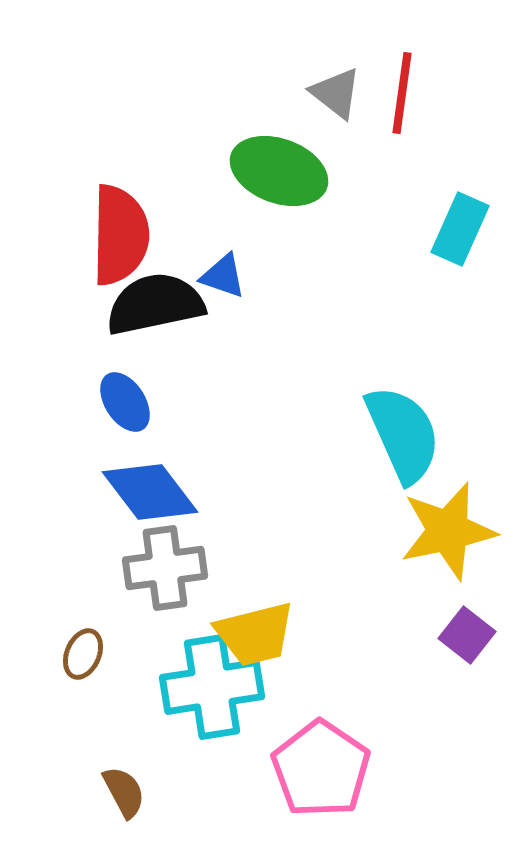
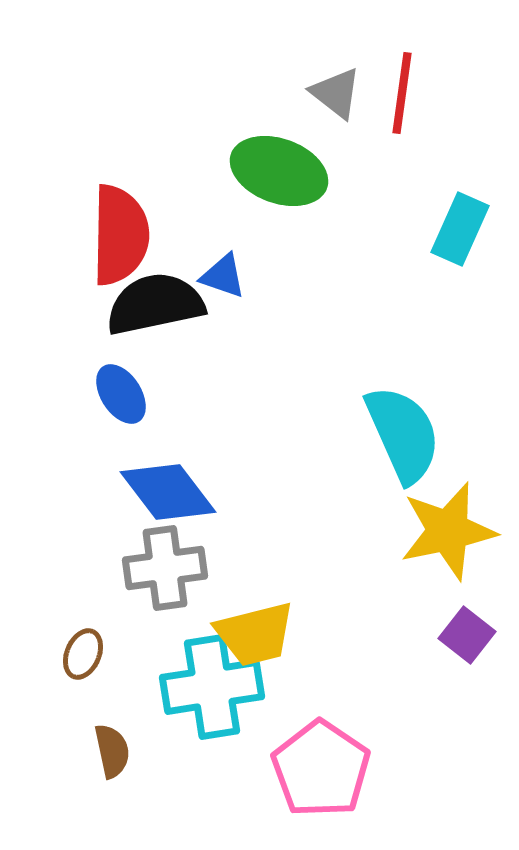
blue ellipse: moved 4 px left, 8 px up
blue diamond: moved 18 px right
brown semicircle: moved 12 px left, 41 px up; rotated 16 degrees clockwise
